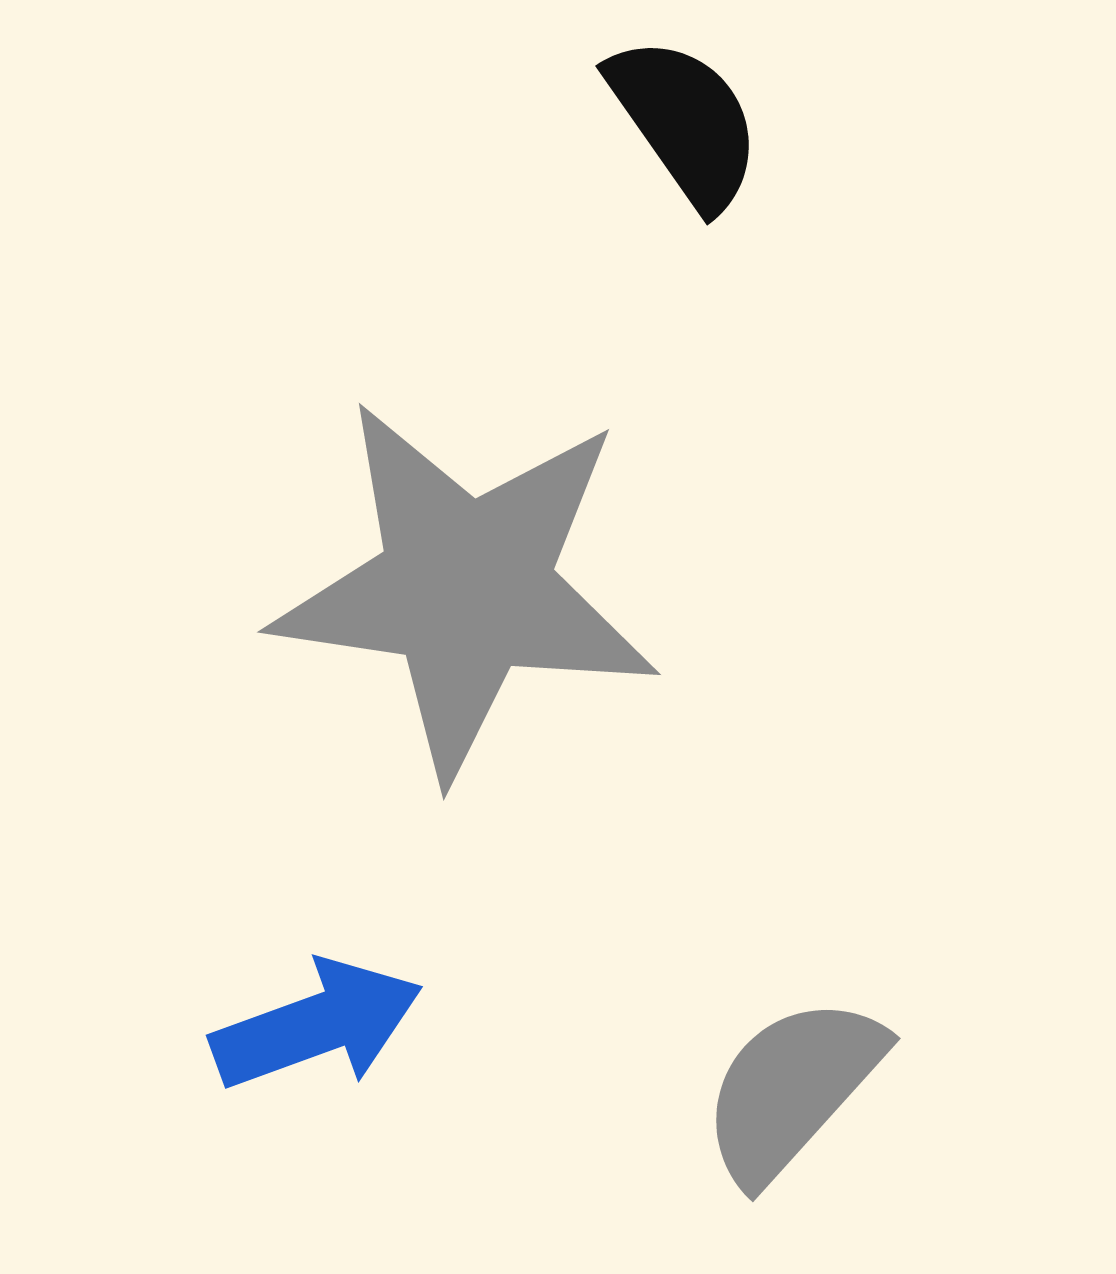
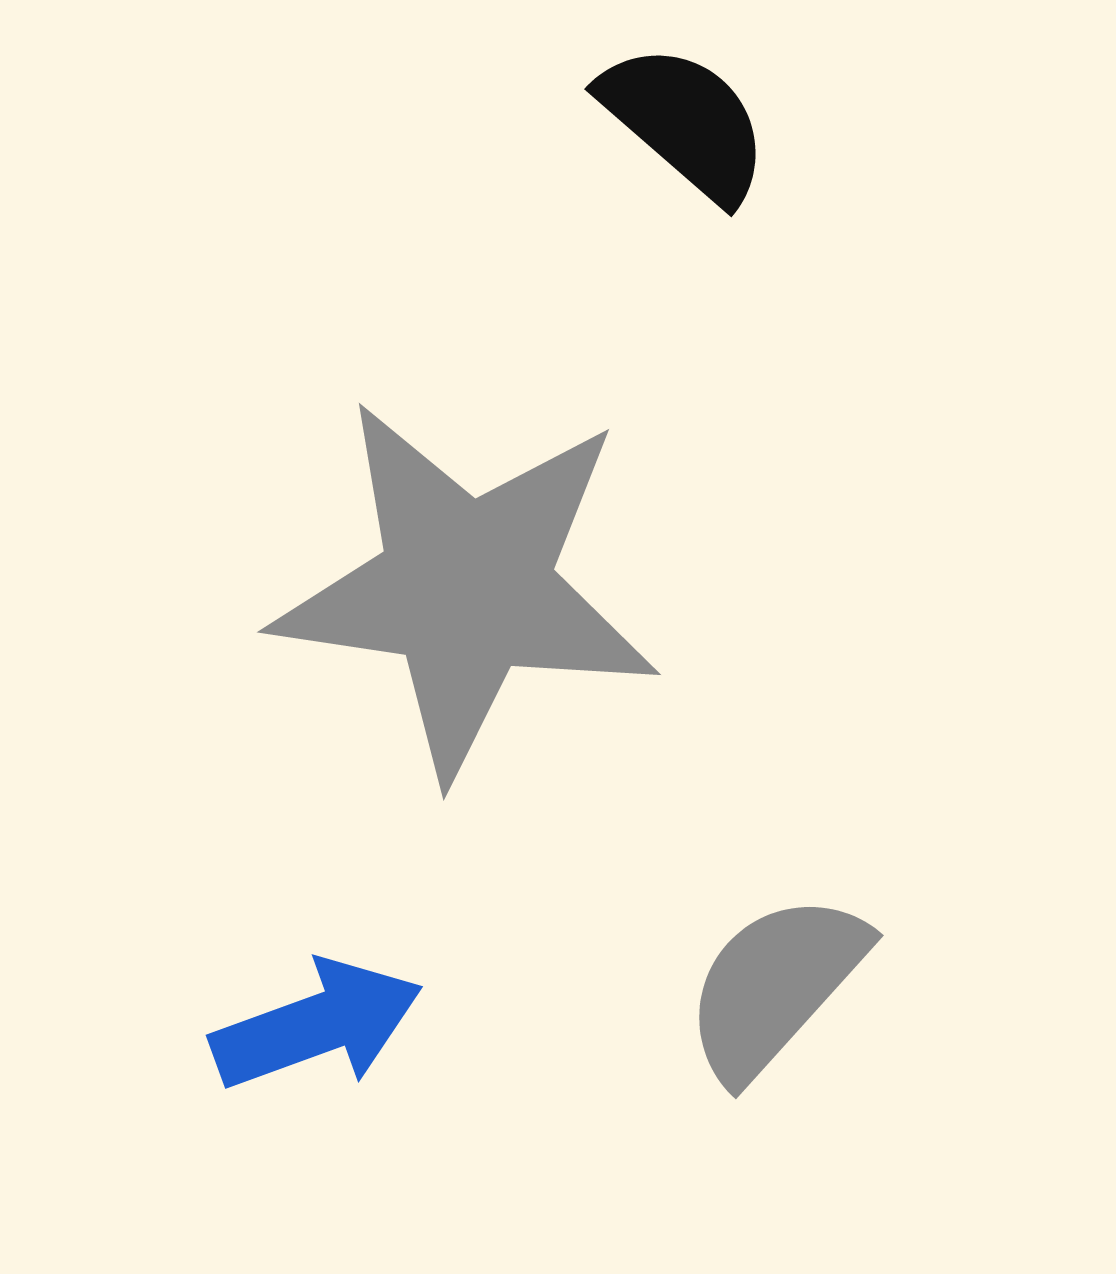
black semicircle: rotated 14 degrees counterclockwise
gray semicircle: moved 17 px left, 103 px up
